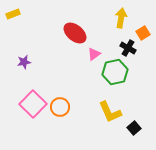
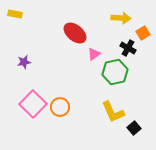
yellow rectangle: moved 2 px right; rotated 32 degrees clockwise
yellow arrow: rotated 84 degrees clockwise
yellow L-shape: moved 3 px right
